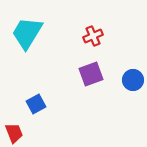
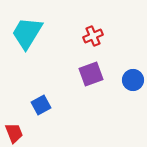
blue square: moved 5 px right, 1 px down
